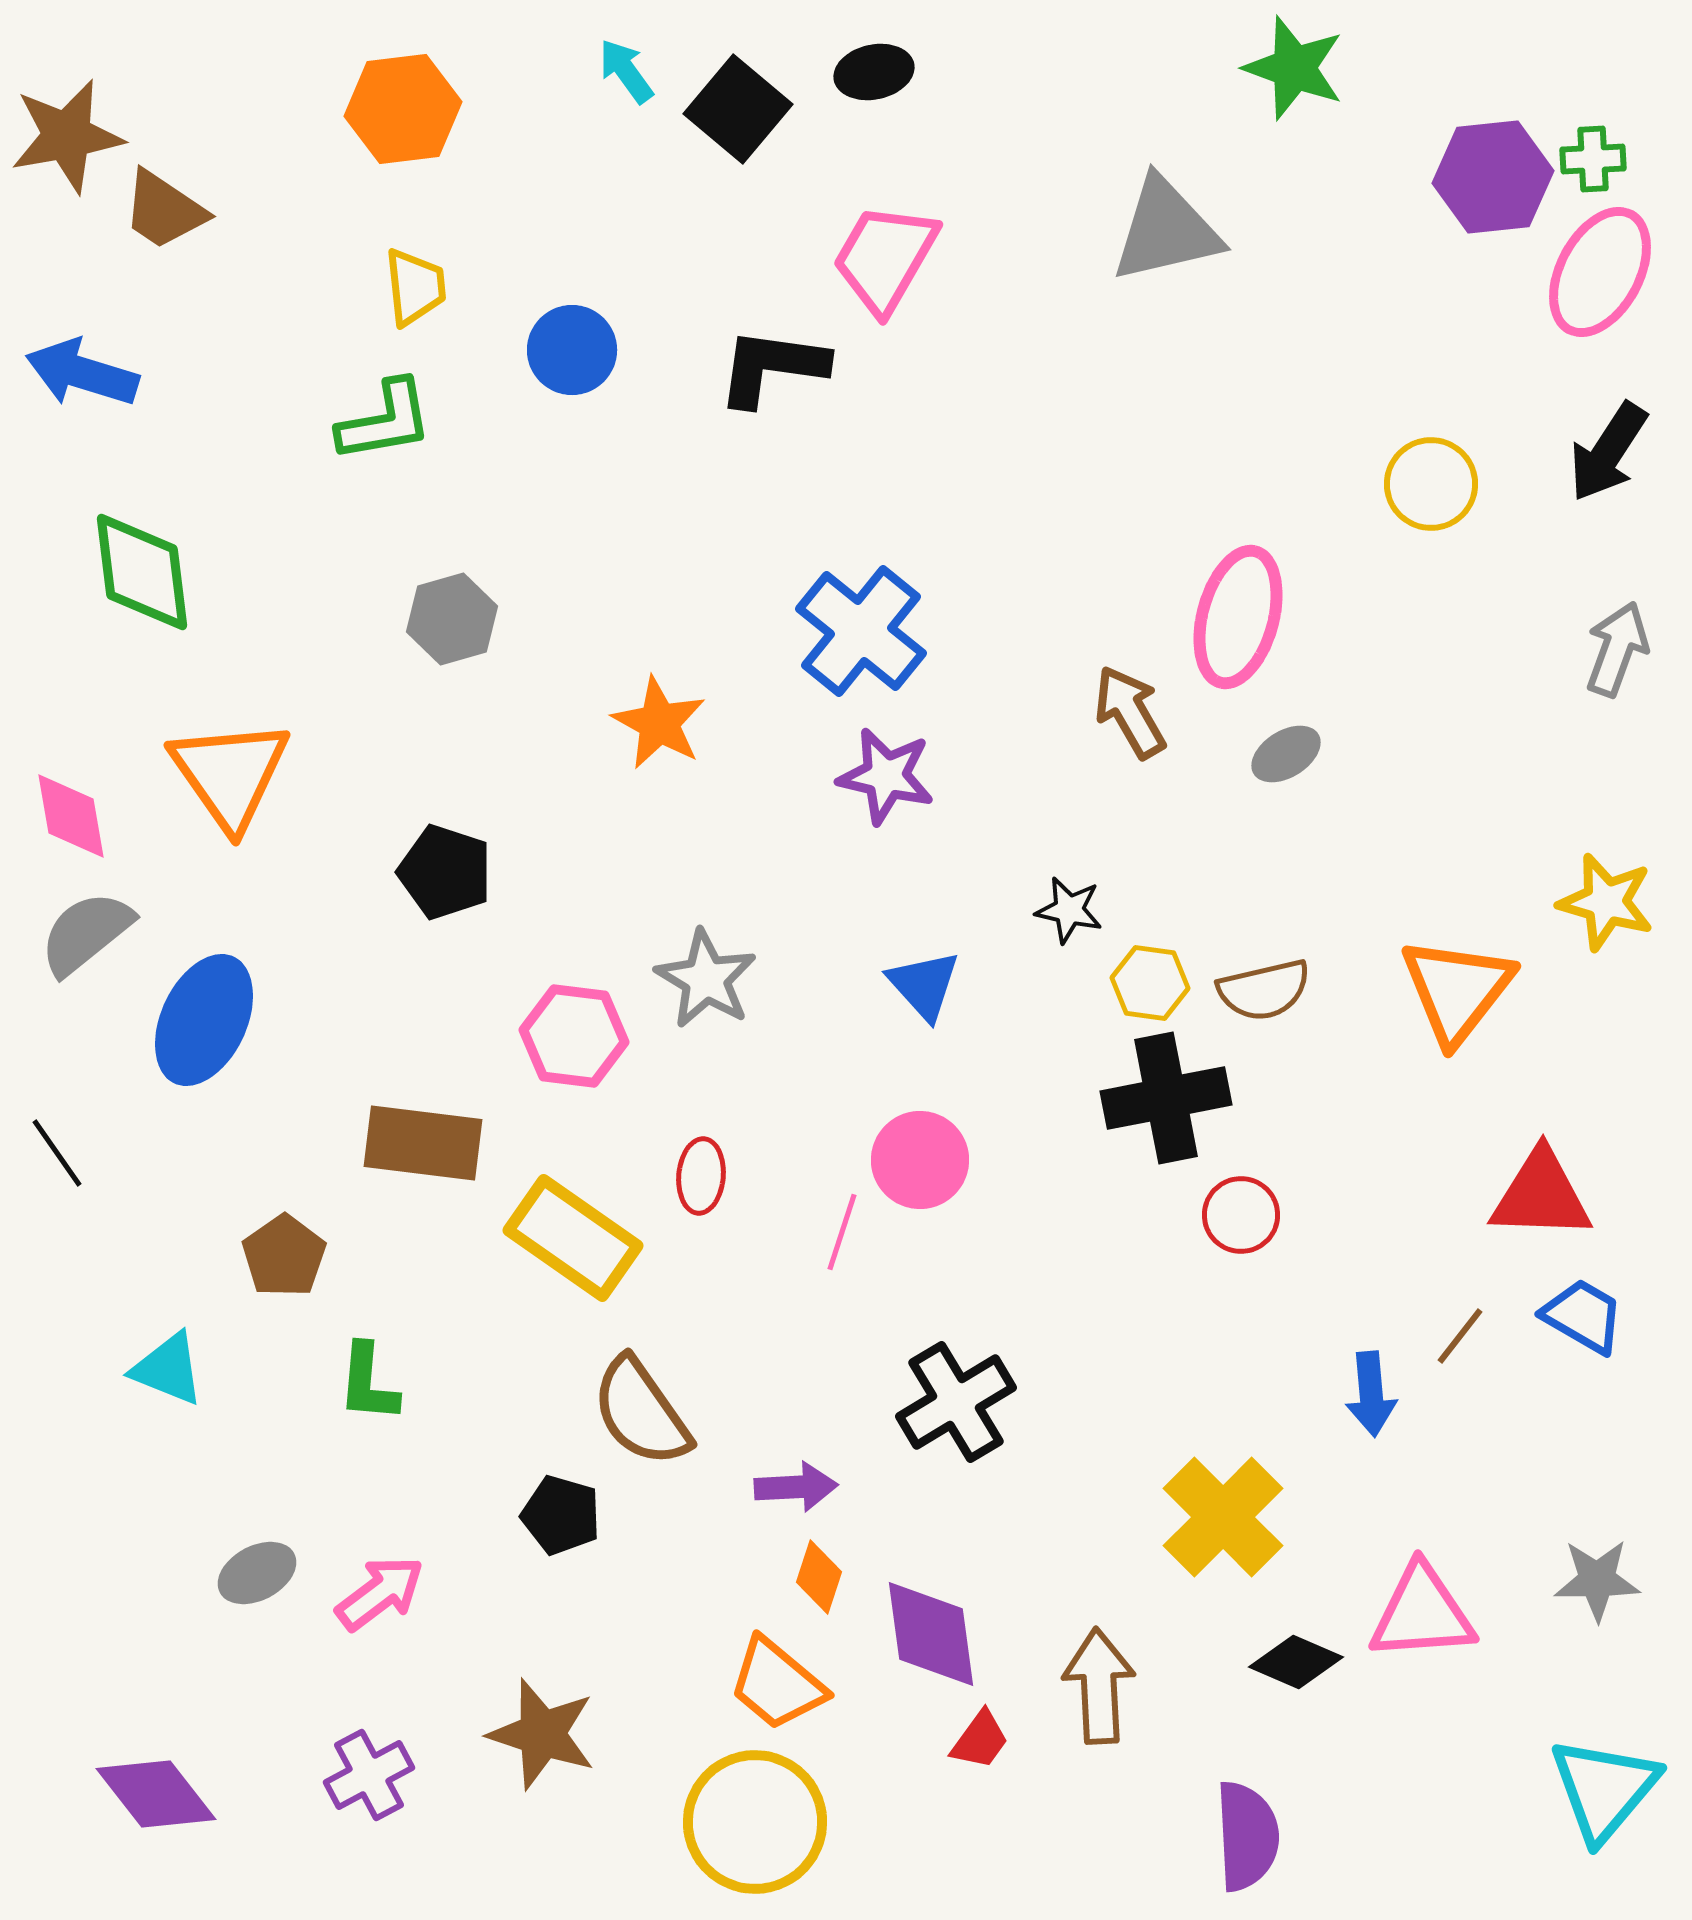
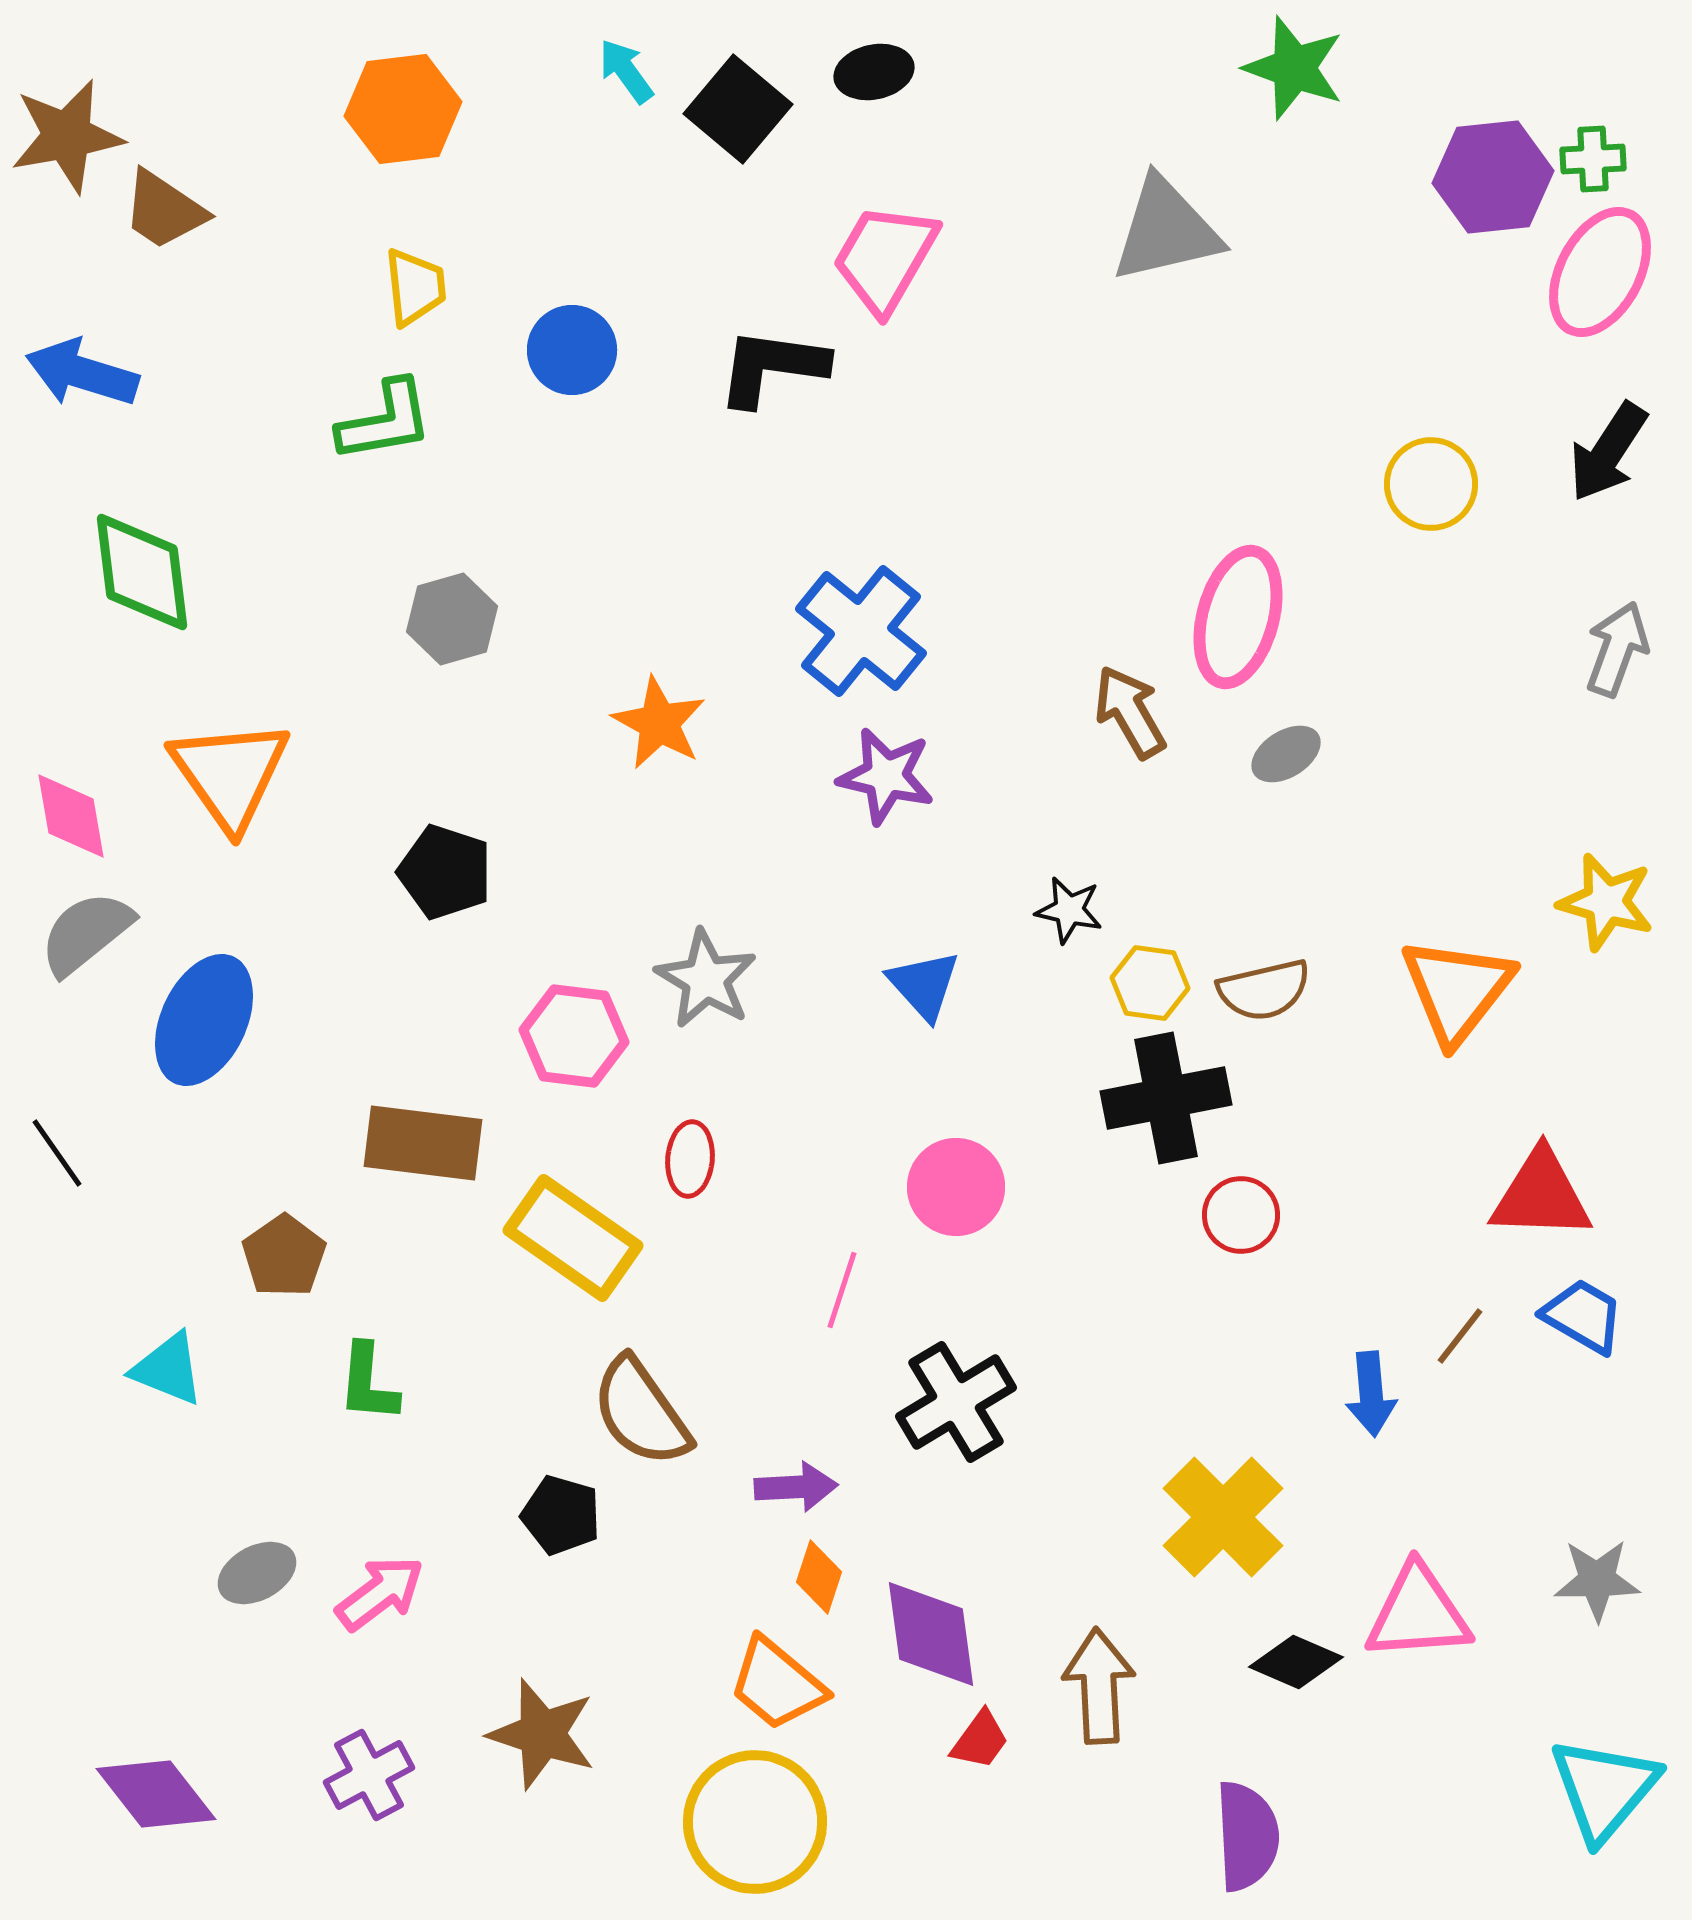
pink circle at (920, 1160): moved 36 px right, 27 px down
red ellipse at (701, 1176): moved 11 px left, 17 px up
pink line at (842, 1232): moved 58 px down
pink triangle at (1422, 1613): moved 4 px left
